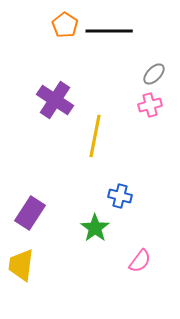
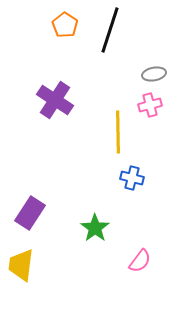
black line: moved 1 px right, 1 px up; rotated 72 degrees counterclockwise
gray ellipse: rotated 35 degrees clockwise
yellow line: moved 23 px right, 4 px up; rotated 12 degrees counterclockwise
blue cross: moved 12 px right, 18 px up
